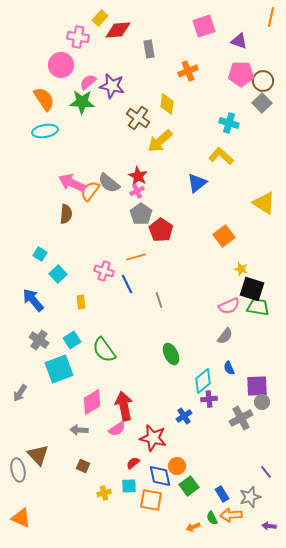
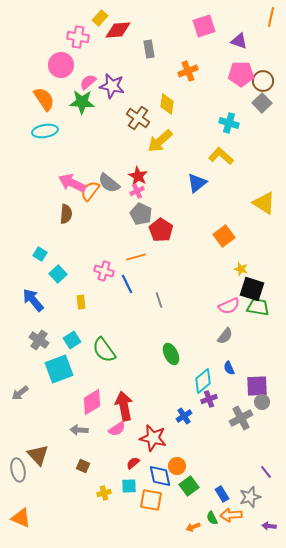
gray pentagon at (141, 214): rotated 10 degrees counterclockwise
gray arrow at (20, 393): rotated 18 degrees clockwise
purple cross at (209, 399): rotated 14 degrees counterclockwise
